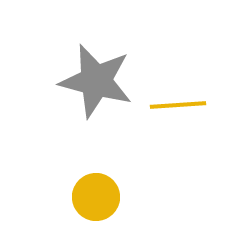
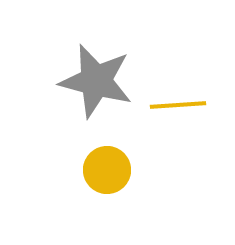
yellow circle: moved 11 px right, 27 px up
